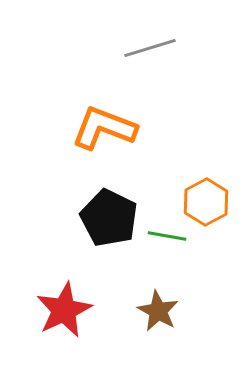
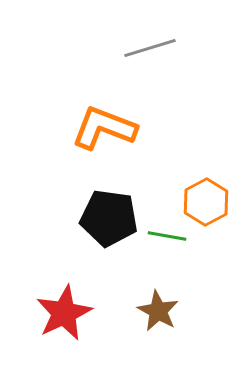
black pentagon: rotated 18 degrees counterclockwise
red star: moved 3 px down
